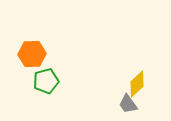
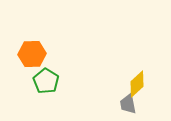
green pentagon: rotated 25 degrees counterclockwise
gray trapezoid: rotated 25 degrees clockwise
